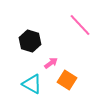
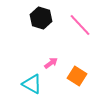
black hexagon: moved 11 px right, 23 px up
orange square: moved 10 px right, 4 px up
